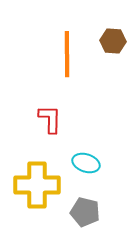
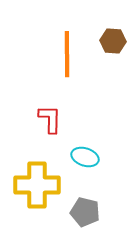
cyan ellipse: moved 1 px left, 6 px up
